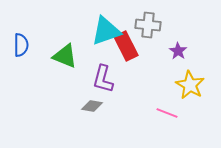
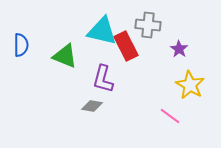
cyan triangle: moved 4 px left; rotated 32 degrees clockwise
purple star: moved 1 px right, 2 px up
pink line: moved 3 px right, 3 px down; rotated 15 degrees clockwise
